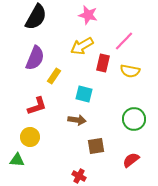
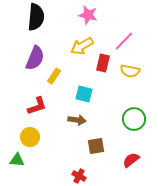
black semicircle: rotated 24 degrees counterclockwise
